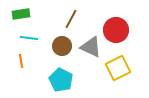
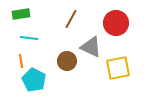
red circle: moved 7 px up
brown circle: moved 5 px right, 15 px down
yellow square: rotated 15 degrees clockwise
cyan pentagon: moved 27 px left
